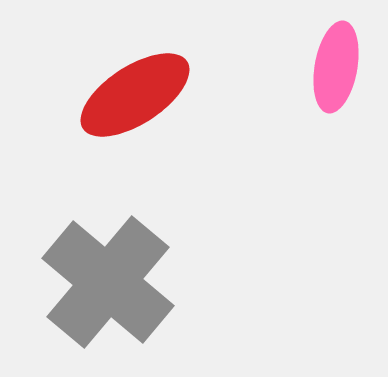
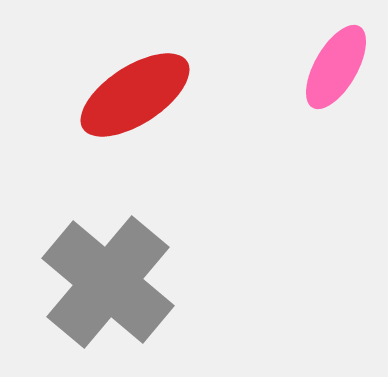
pink ellipse: rotated 20 degrees clockwise
